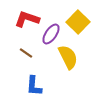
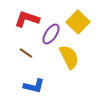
yellow semicircle: moved 1 px right
blue L-shape: rotated 80 degrees counterclockwise
